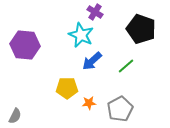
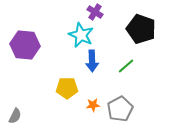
blue arrow: rotated 50 degrees counterclockwise
orange star: moved 4 px right, 2 px down
